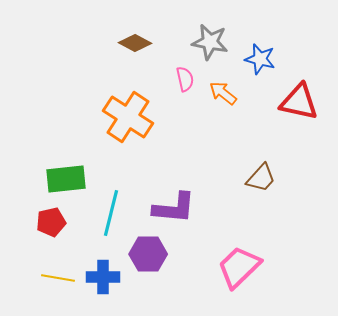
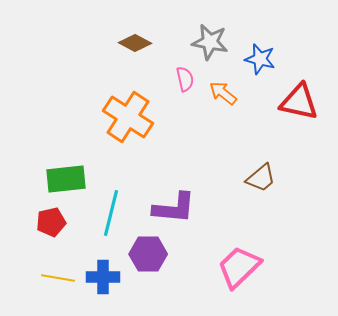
brown trapezoid: rotated 8 degrees clockwise
